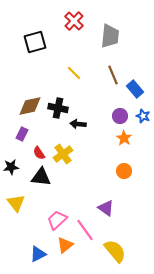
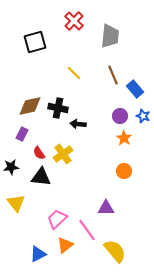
purple triangle: rotated 36 degrees counterclockwise
pink trapezoid: moved 1 px up
pink line: moved 2 px right
